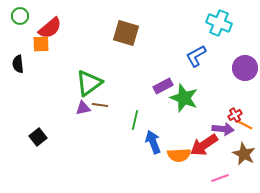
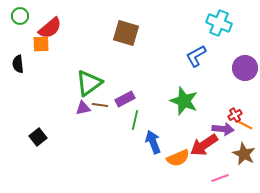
purple rectangle: moved 38 px left, 13 px down
green star: moved 3 px down
orange semicircle: moved 1 px left, 3 px down; rotated 20 degrees counterclockwise
